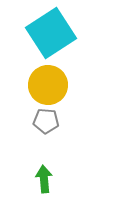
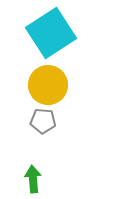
gray pentagon: moved 3 px left
green arrow: moved 11 px left
